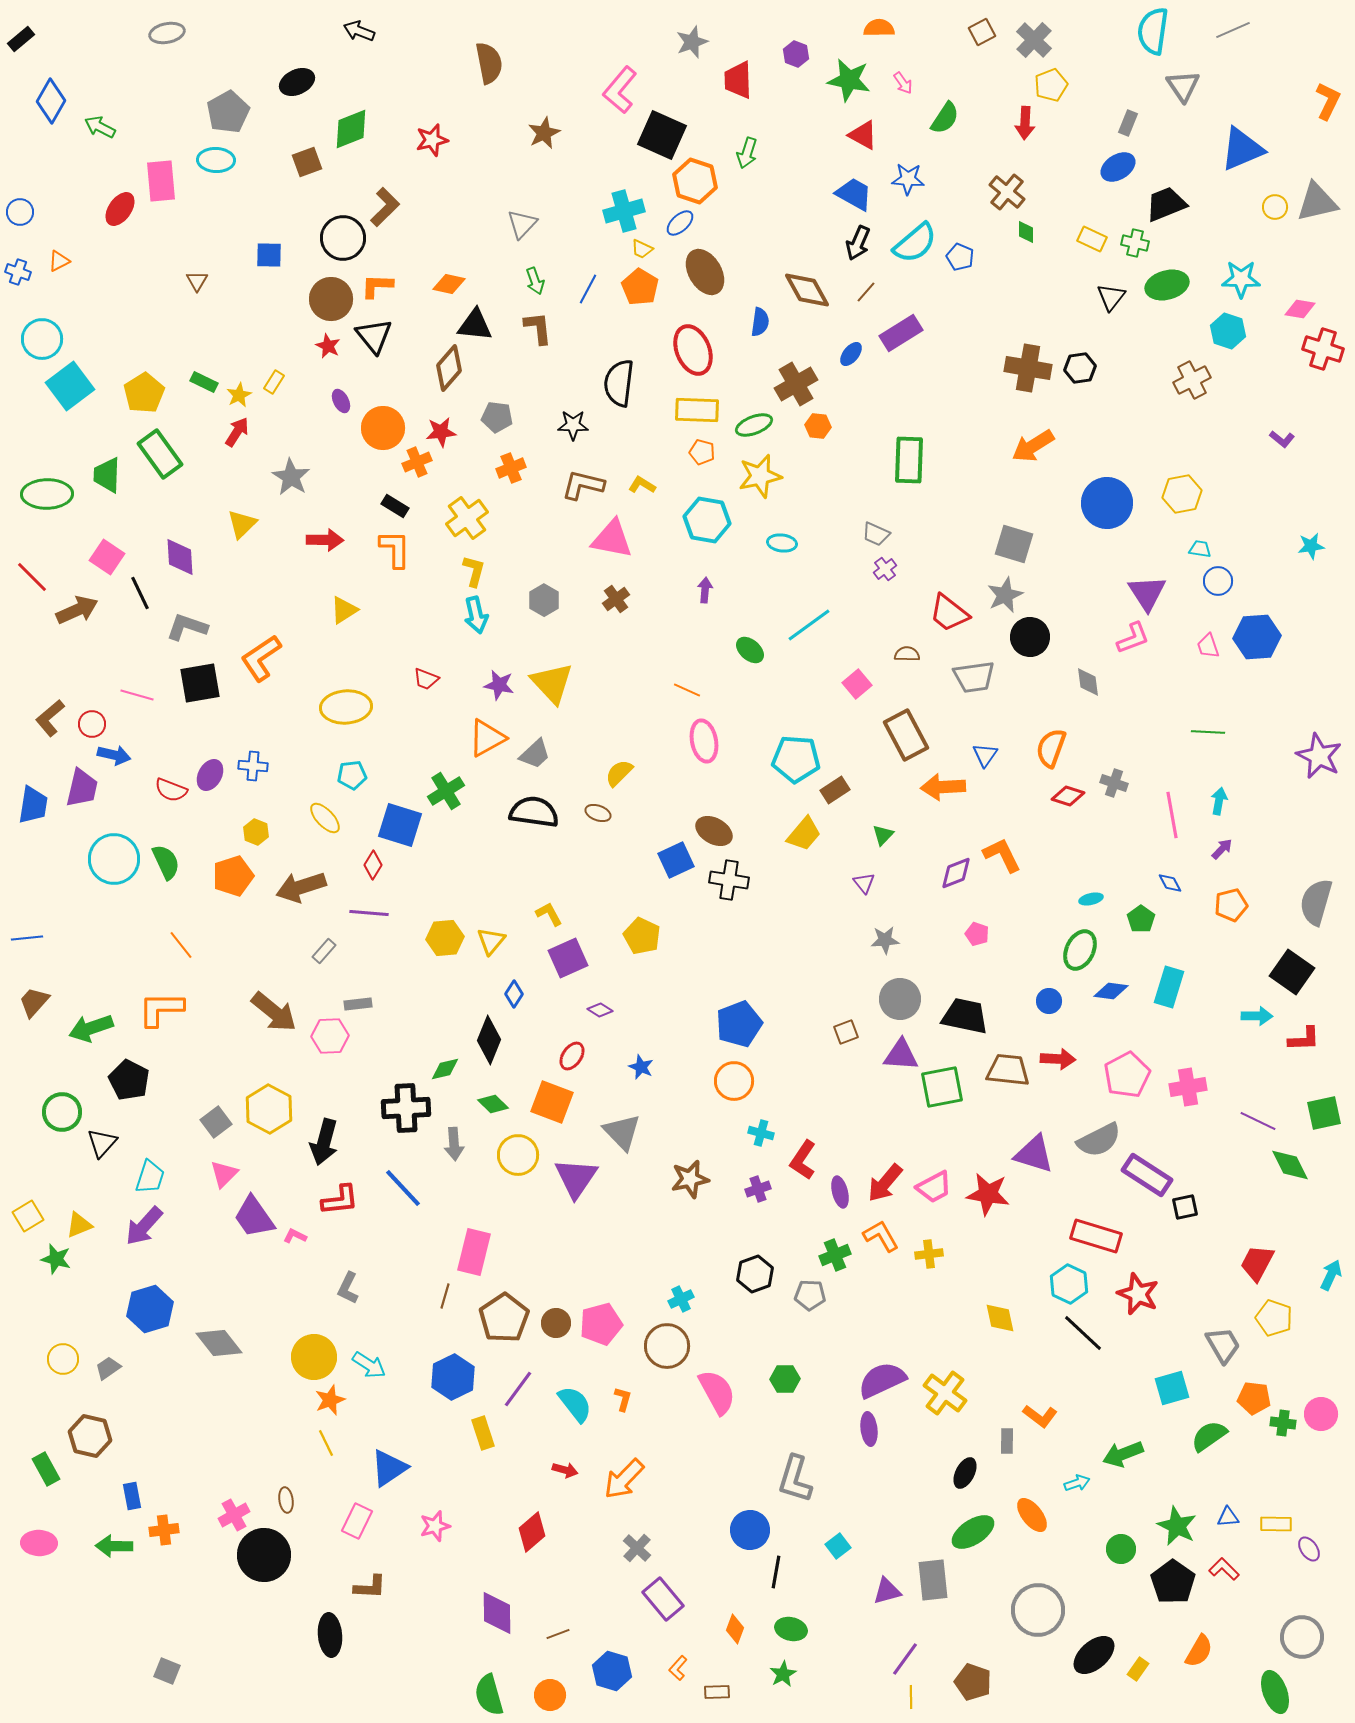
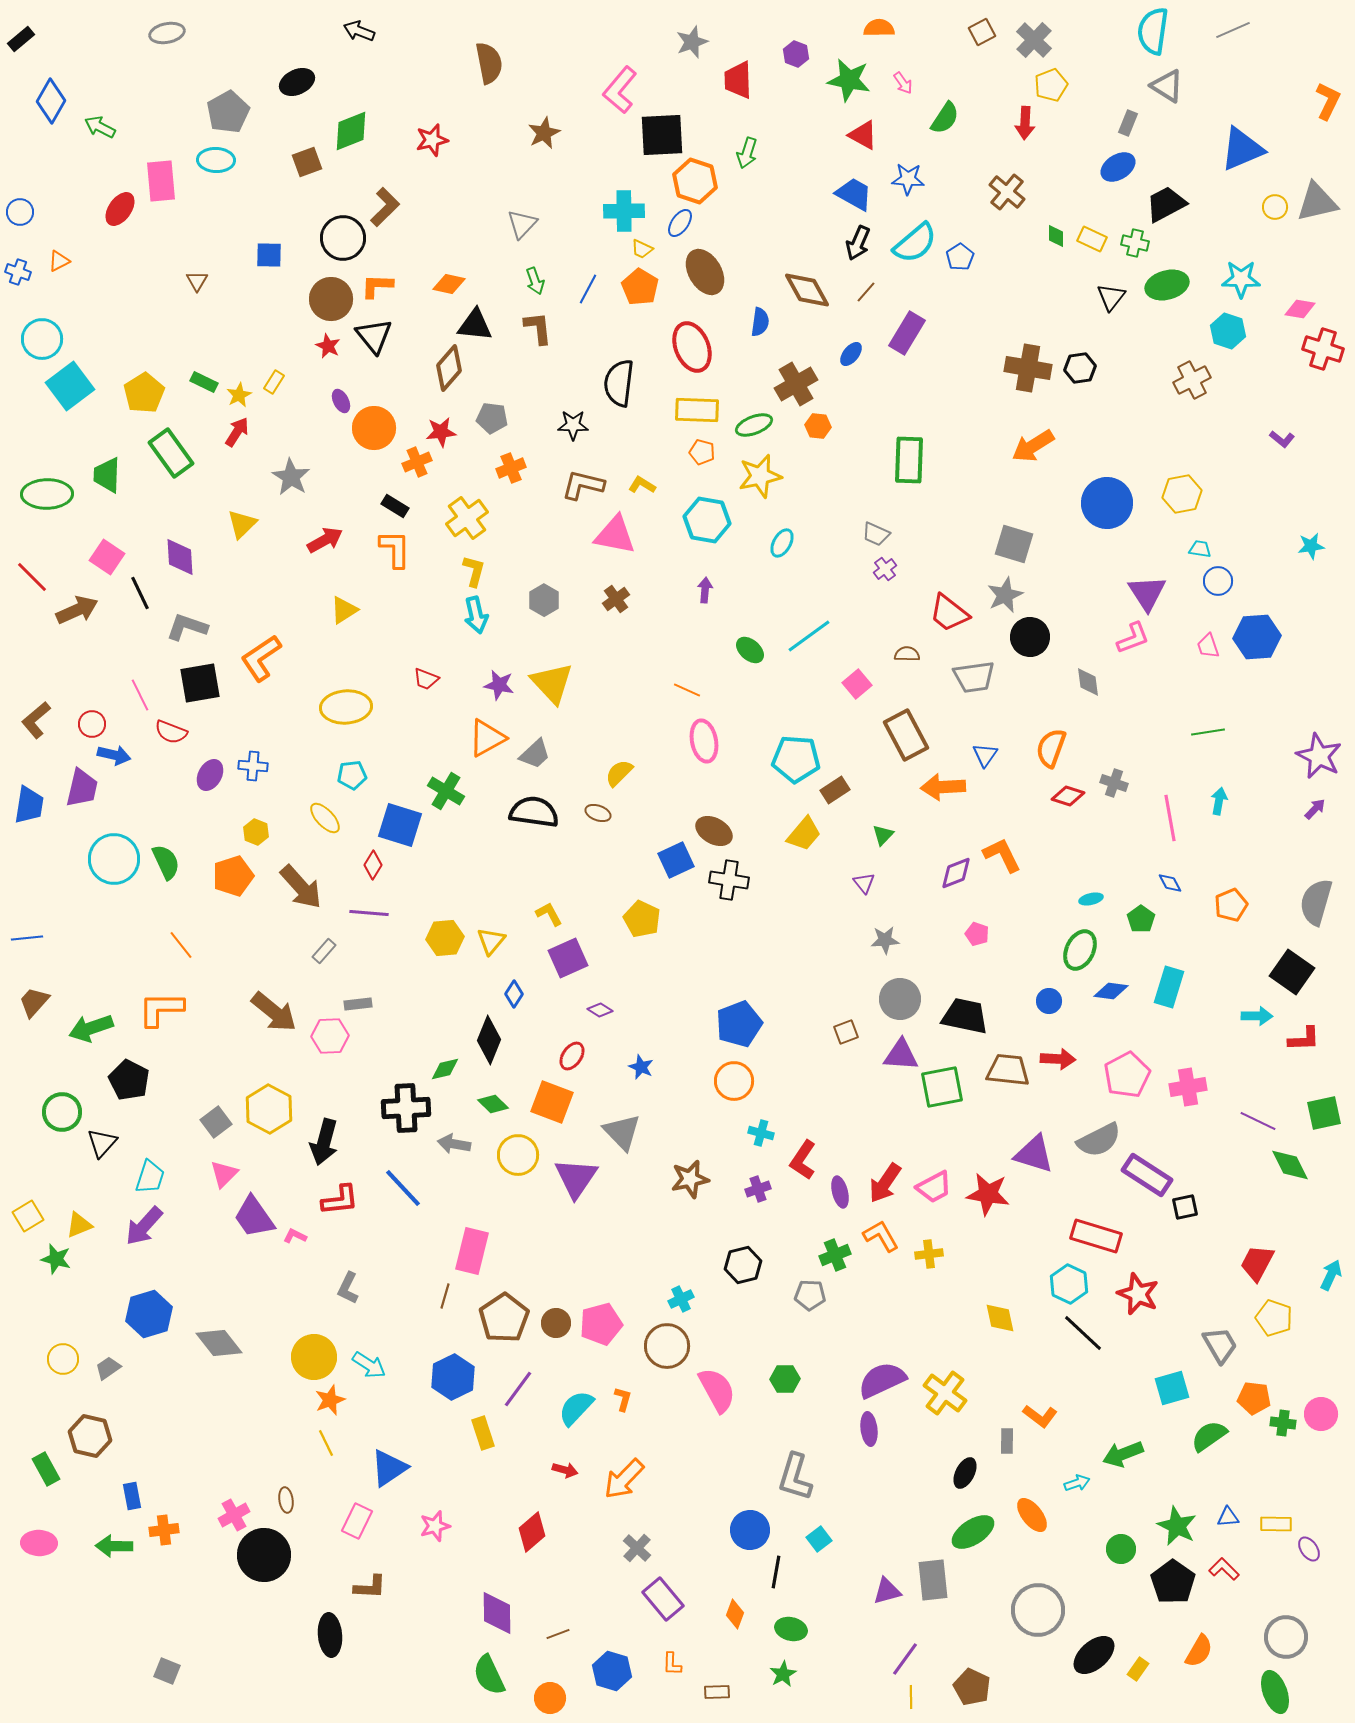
gray triangle at (1183, 86): moved 16 px left; rotated 24 degrees counterclockwise
green diamond at (351, 129): moved 2 px down
black square at (662, 135): rotated 27 degrees counterclockwise
black trapezoid at (1166, 204): rotated 6 degrees counterclockwise
cyan cross at (624, 211): rotated 15 degrees clockwise
blue ellipse at (680, 223): rotated 12 degrees counterclockwise
green diamond at (1026, 232): moved 30 px right, 4 px down
blue pentagon at (960, 257): rotated 16 degrees clockwise
purple rectangle at (901, 333): moved 6 px right; rotated 27 degrees counterclockwise
red ellipse at (693, 350): moved 1 px left, 3 px up
gray pentagon at (497, 417): moved 5 px left, 1 px down
orange circle at (383, 428): moved 9 px left
green rectangle at (160, 454): moved 11 px right, 1 px up
pink triangle at (612, 539): moved 3 px right, 4 px up
red arrow at (325, 540): rotated 30 degrees counterclockwise
cyan ellipse at (782, 543): rotated 68 degrees counterclockwise
cyan line at (809, 625): moved 11 px down
pink line at (137, 695): moved 3 px right; rotated 48 degrees clockwise
brown L-shape at (50, 718): moved 14 px left, 2 px down
green line at (1208, 732): rotated 12 degrees counterclockwise
red semicircle at (171, 790): moved 58 px up
green cross at (446, 791): rotated 27 degrees counterclockwise
blue trapezoid at (33, 805): moved 4 px left
pink line at (1172, 815): moved 2 px left, 3 px down
purple arrow at (1222, 849): moved 93 px right, 40 px up
brown arrow at (301, 887): rotated 114 degrees counterclockwise
orange pentagon at (1231, 905): rotated 8 degrees counterclockwise
yellow pentagon at (642, 936): moved 17 px up
gray arrow at (454, 1144): rotated 104 degrees clockwise
red arrow at (885, 1183): rotated 6 degrees counterclockwise
pink rectangle at (474, 1252): moved 2 px left, 1 px up
black hexagon at (755, 1274): moved 12 px left, 9 px up; rotated 6 degrees clockwise
blue hexagon at (150, 1309): moved 1 px left, 5 px down
gray trapezoid at (1223, 1345): moved 3 px left
pink semicircle at (717, 1392): moved 2 px up
cyan semicircle at (575, 1404): moved 1 px right, 4 px down; rotated 99 degrees counterclockwise
gray L-shape at (795, 1479): moved 2 px up
cyan square at (838, 1546): moved 19 px left, 7 px up
orange diamond at (735, 1629): moved 15 px up
gray circle at (1302, 1637): moved 16 px left
orange L-shape at (678, 1668): moved 6 px left, 4 px up; rotated 40 degrees counterclockwise
brown pentagon at (973, 1682): moved 1 px left, 5 px down; rotated 6 degrees clockwise
green semicircle at (489, 1695): moved 20 px up; rotated 9 degrees counterclockwise
orange circle at (550, 1695): moved 3 px down
